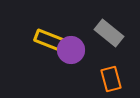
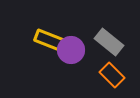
gray rectangle: moved 9 px down
orange rectangle: moved 1 px right, 4 px up; rotated 30 degrees counterclockwise
